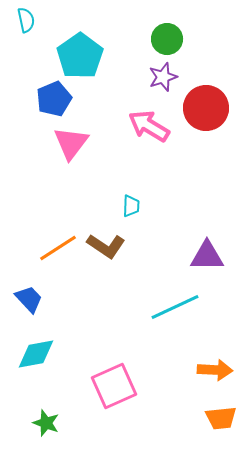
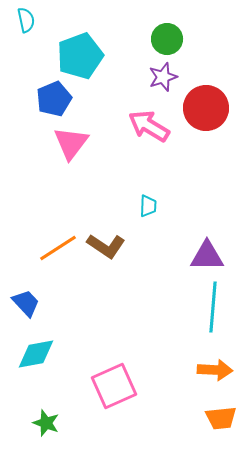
cyan pentagon: rotated 15 degrees clockwise
cyan trapezoid: moved 17 px right
blue trapezoid: moved 3 px left, 4 px down
cyan line: moved 38 px right; rotated 60 degrees counterclockwise
